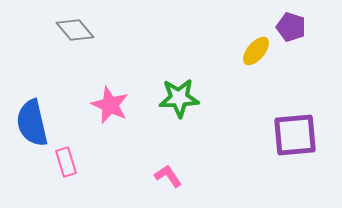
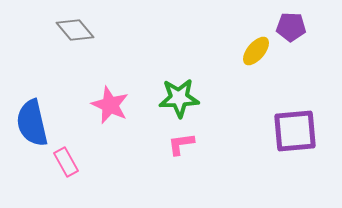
purple pentagon: rotated 16 degrees counterclockwise
purple square: moved 4 px up
pink rectangle: rotated 12 degrees counterclockwise
pink L-shape: moved 13 px right, 32 px up; rotated 64 degrees counterclockwise
